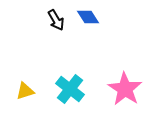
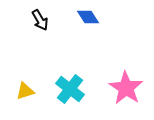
black arrow: moved 16 px left
pink star: moved 1 px right, 1 px up
